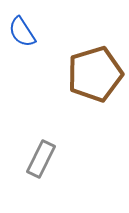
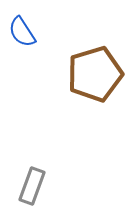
gray rectangle: moved 9 px left, 27 px down; rotated 6 degrees counterclockwise
